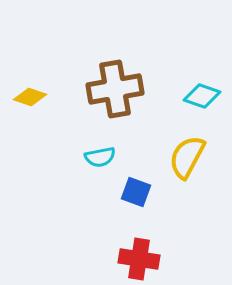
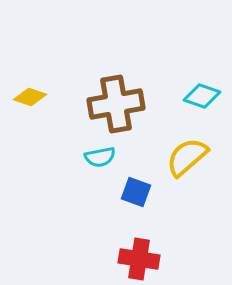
brown cross: moved 1 px right, 15 px down
yellow semicircle: rotated 21 degrees clockwise
